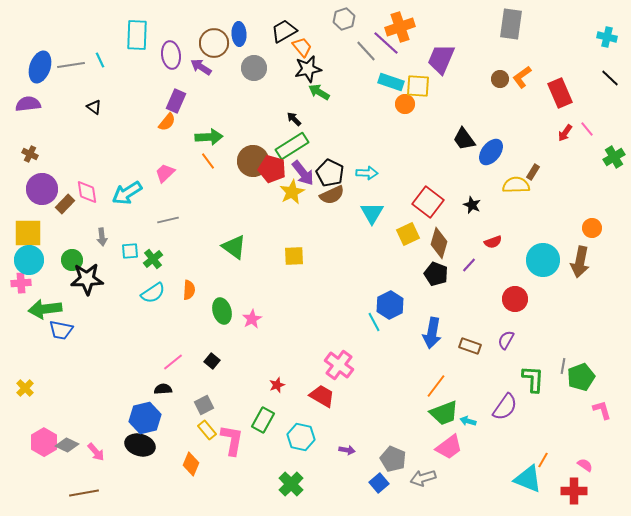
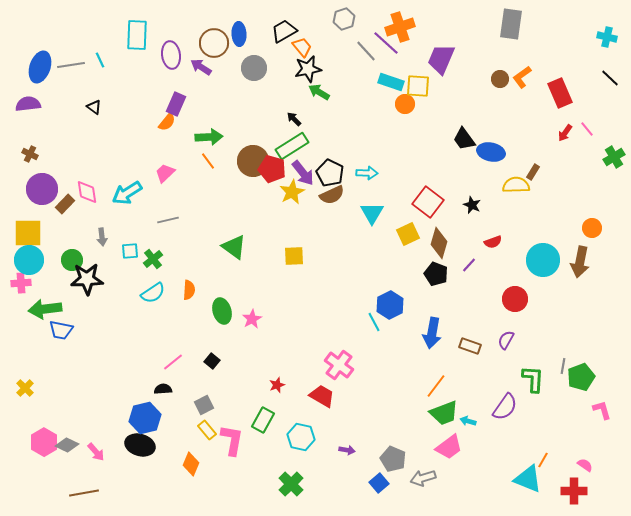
purple rectangle at (176, 101): moved 3 px down
blue ellipse at (491, 152): rotated 64 degrees clockwise
